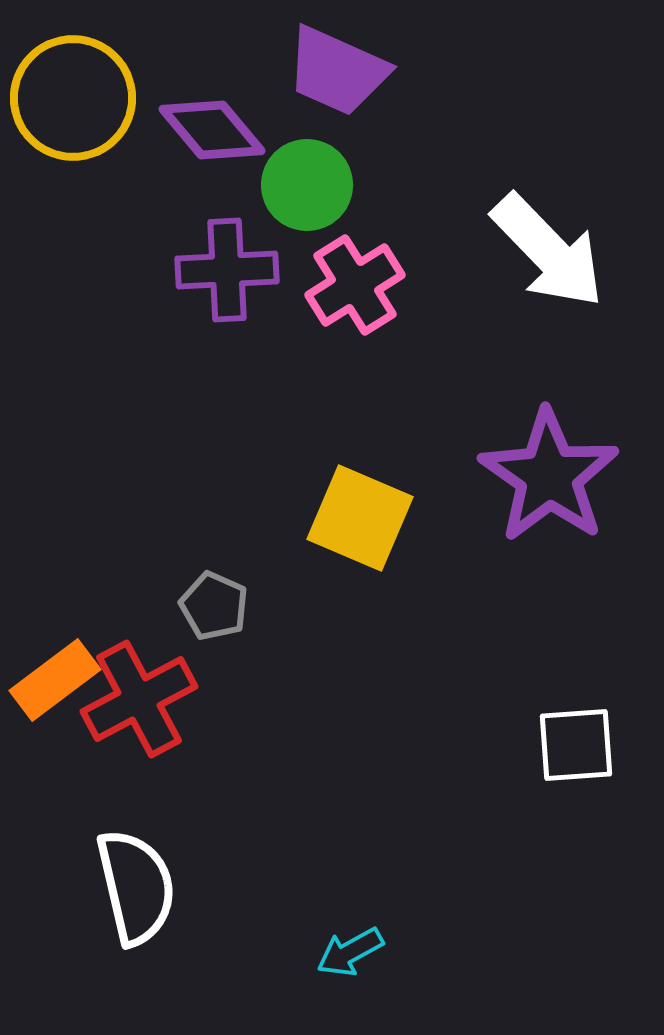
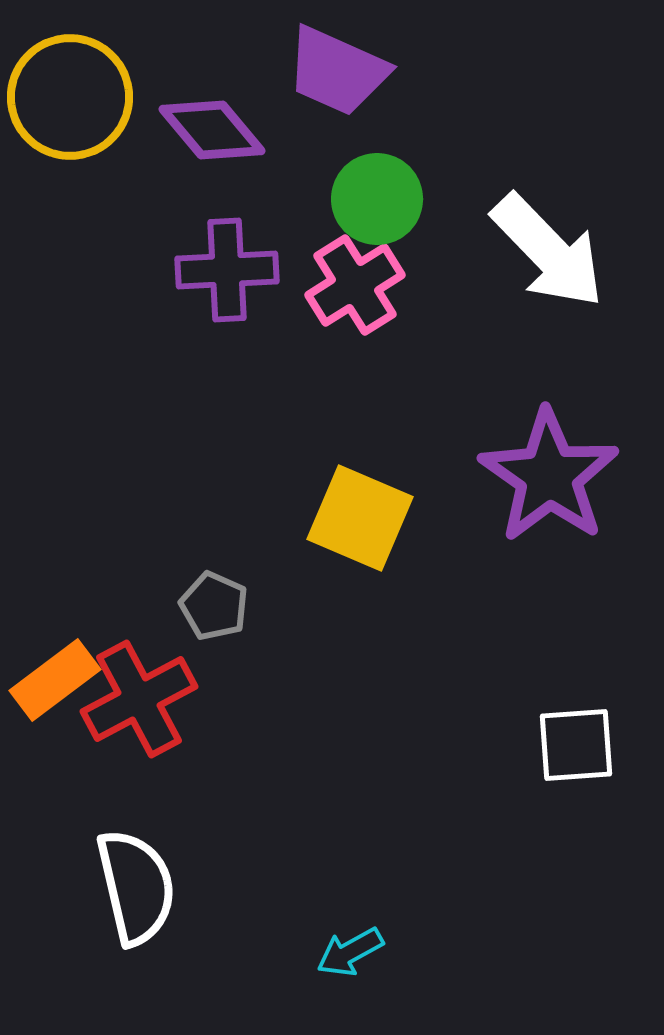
yellow circle: moved 3 px left, 1 px up
green circle: moved 70 px right, 14 px down
